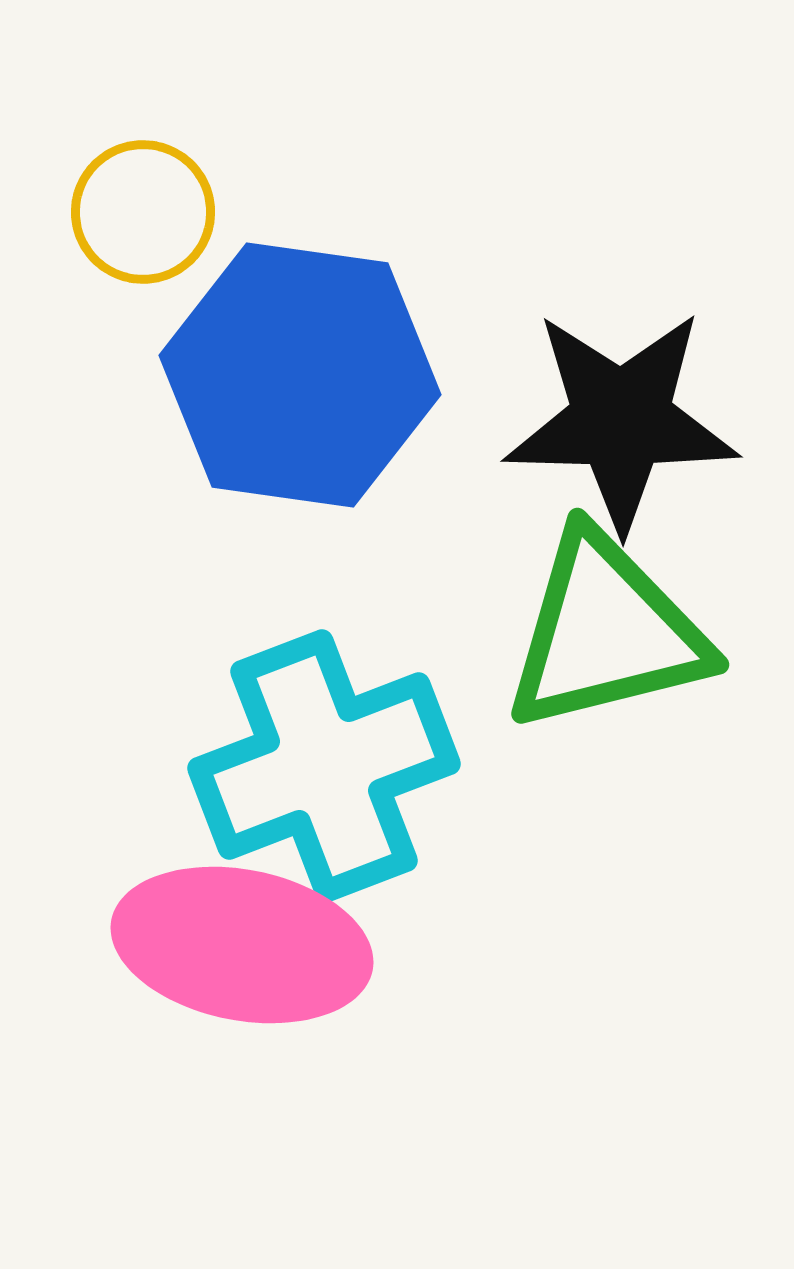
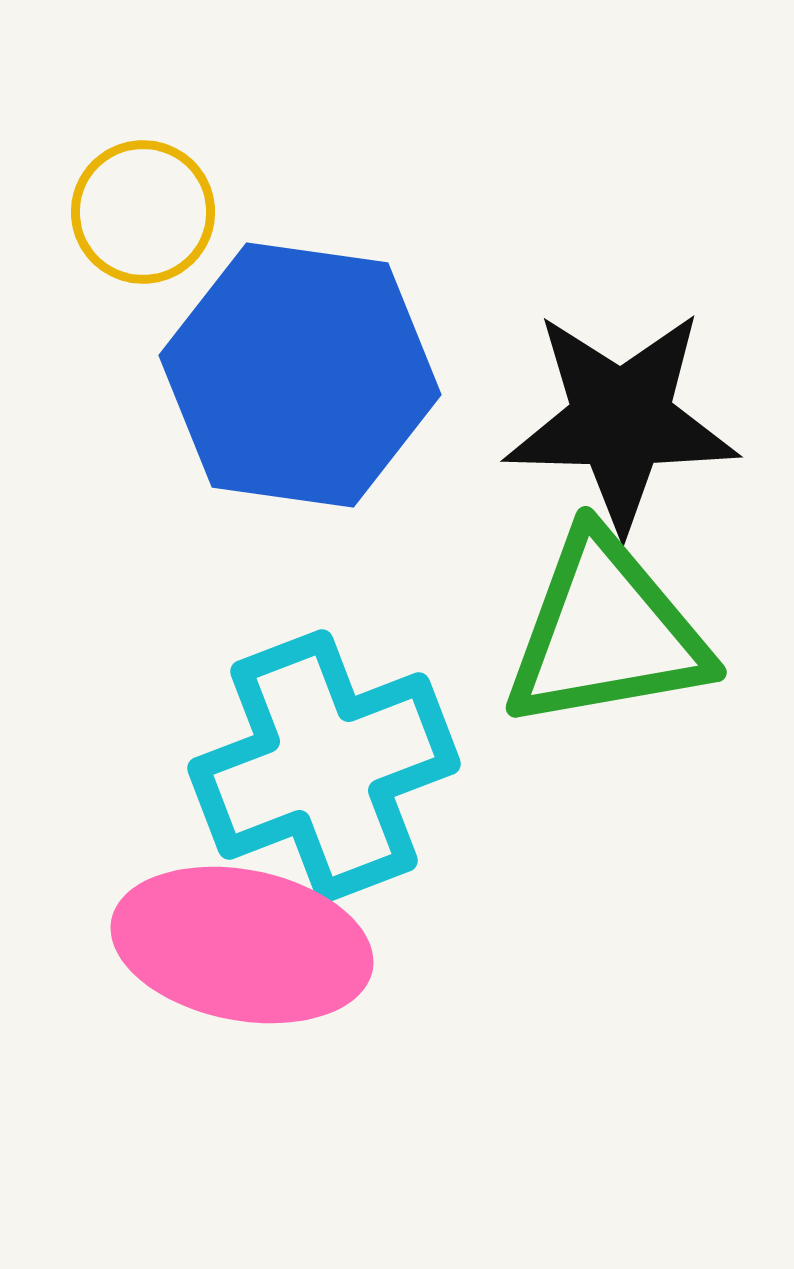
green triangle: rotated 4 degrees clockwise
